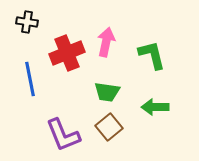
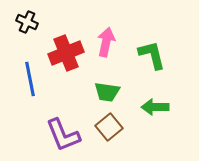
black cross: rotated 15 degrees clockwise
red cross: moved 1 px left
